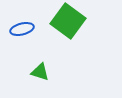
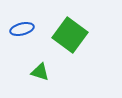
green square: moved 2 px right, 14 px down
